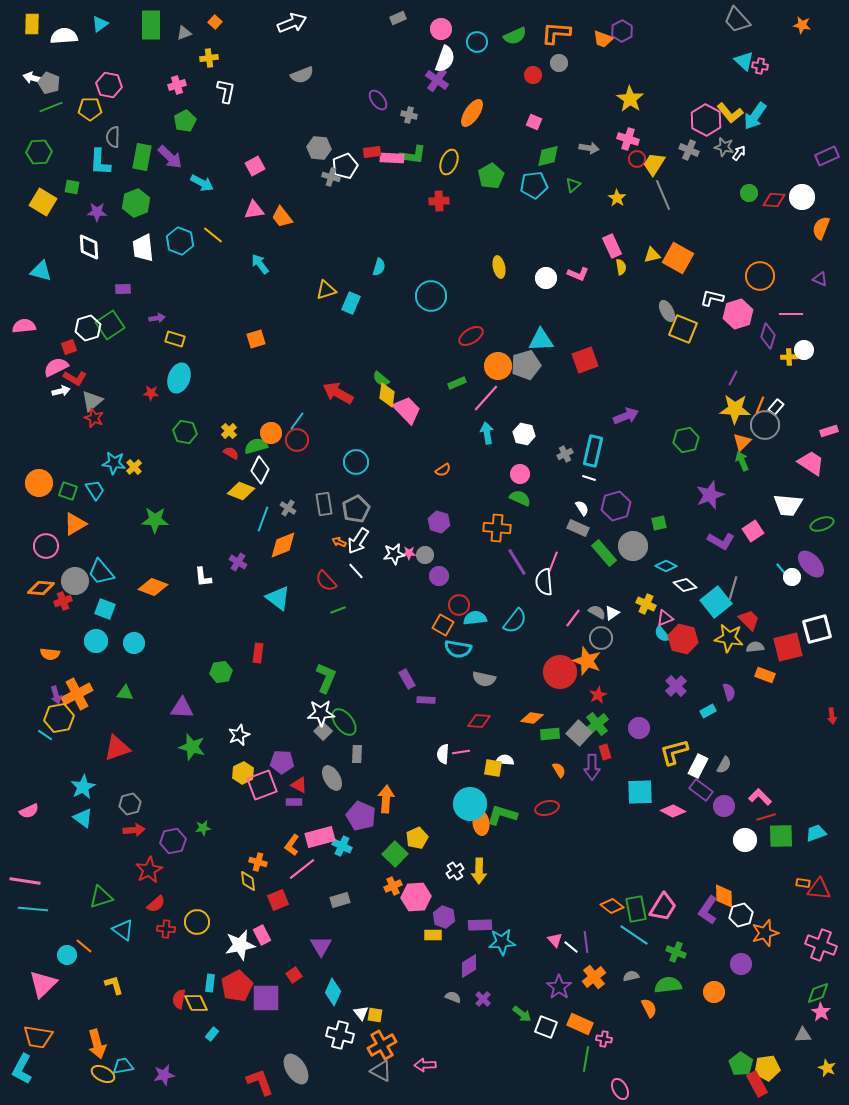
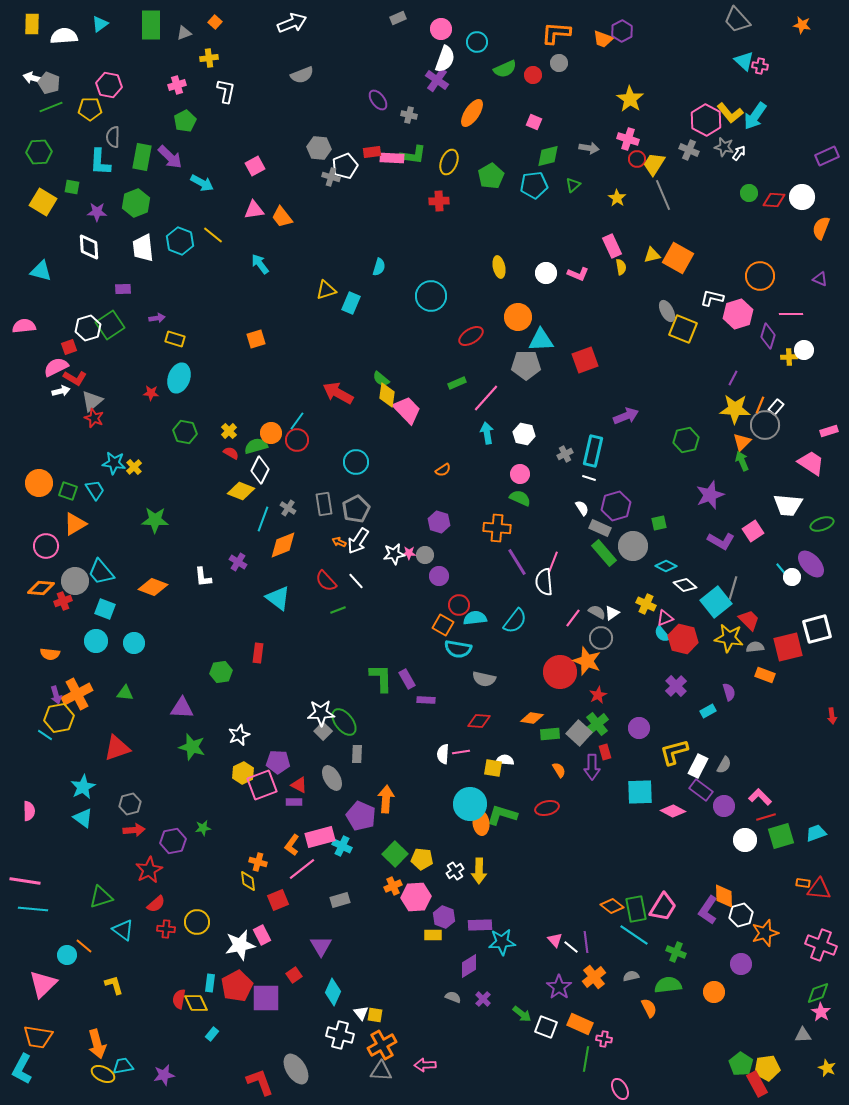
green semicircle at (515, 36): moved 10 px left, 33 px down
white circle at (546, 278): moved 5 px up
gray pentagon at (526, 365): rotated 16 degrees clockwise
orange circle at (498, 366): moved 20 px right, 49 px up
gray rectangle at (578, 528): moved 22 px right
white line at (356, 571): moved 10 px down
green L-shape at (326, 678): moved 55 px right; rotated 24 degrees counterclockwise
purple pentagon at (282, 762): moved 4 px left
pink semicircle at (29, 811): rotated 66 degrees counterclockwise
green square at (781, 836): rotated 16 degrees counterclockwise
yellow pentagon at (417, 838): moved 5 px right, 21 px down; rotated 30 degrees clockwise
gray triangle at (381, 1071): rotated 25 degrees counterclockwise
